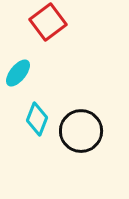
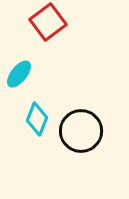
cyan ellipse: moved 1 px right, 1 px down
